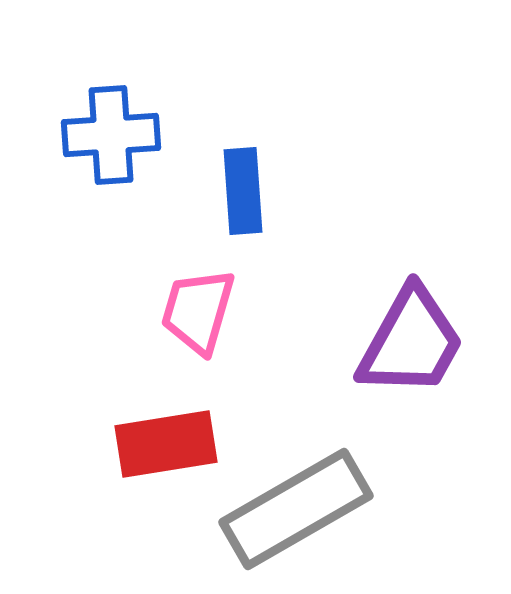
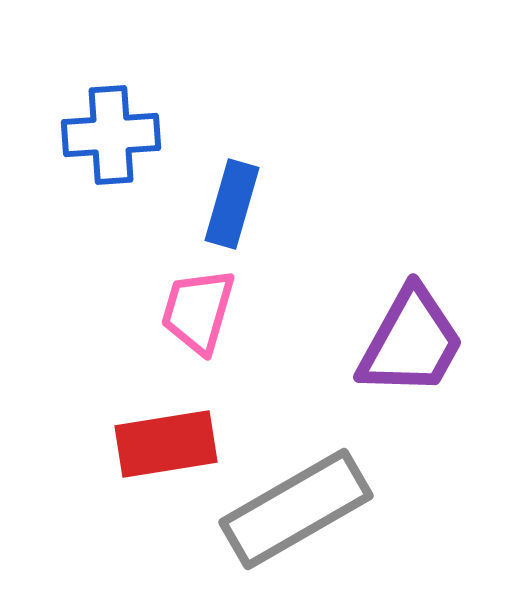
blue rectangle: moved 11 px left, 13 px down; rotated 20 degrees clockwise
